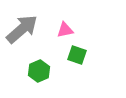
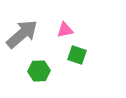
gray arrow: moved 5 px down
green hexagon: rotated 20 degrees clockwise
